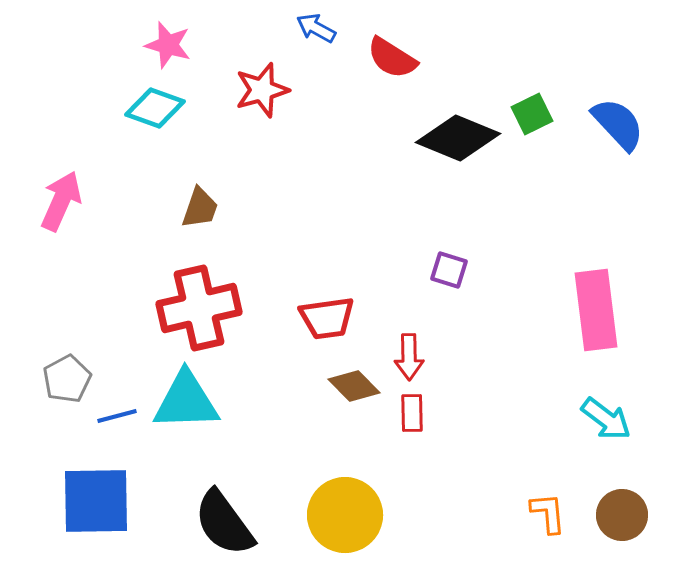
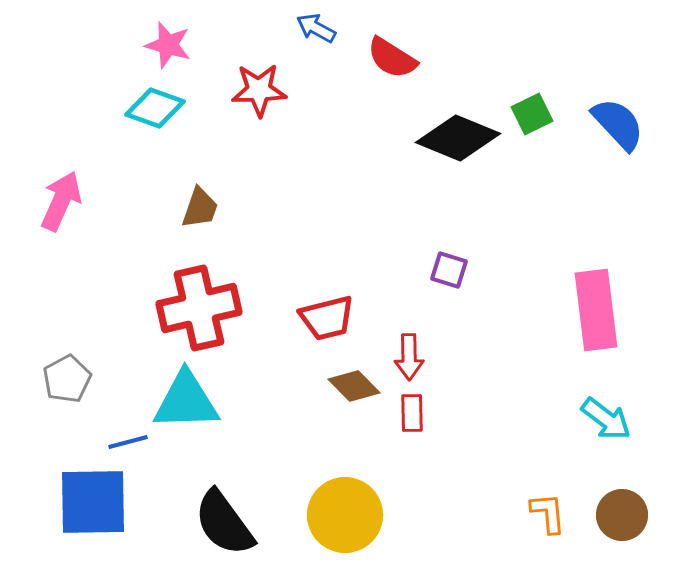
red star: moved 3 px left; rotated 14 degrees clockwise
red trapezoid: rotated 6 degrees counterclockwise
blue line: moved 11 px right, 26 px down
blue square: moved 3 px left, 1 px down
